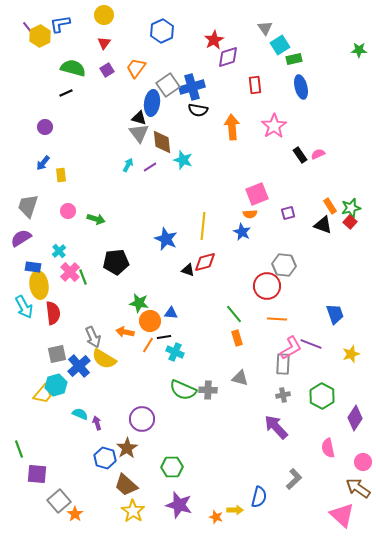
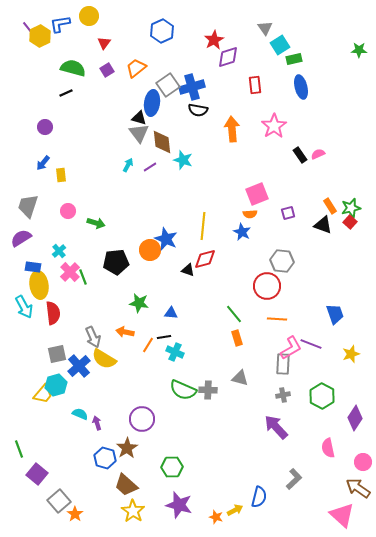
yellow circle at (104, 15): moved 15 px left, 1 px down
orange trapezoid at (136, 68): rotated 15 degrees clockwise
orange arrow at (232, 127): moved 2 px down
green arrow at (96, 219): moved 4 px down
red diamond at (205, 262): moved 3 px up
gray hexagon at (284, 265): moved 2 px left, 4 px up
orange circle at (150, 321): moved 71 px up
purple square at (37, 474): rotated 35 degrees clockwise
yellow arrow at (235, 510): rotated 28 degrees counterclockwise
